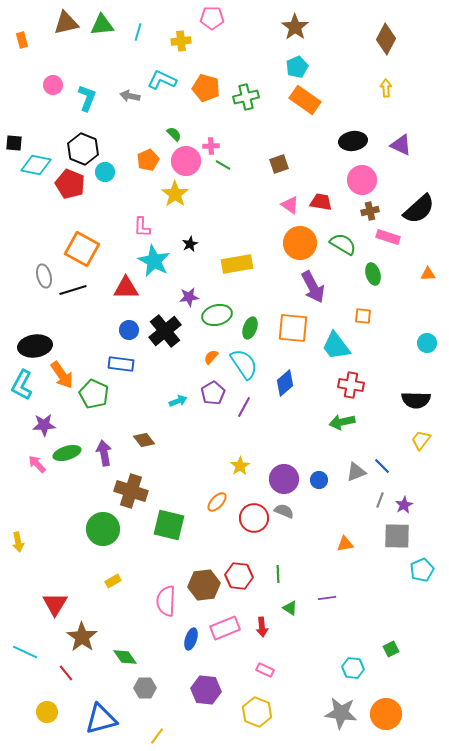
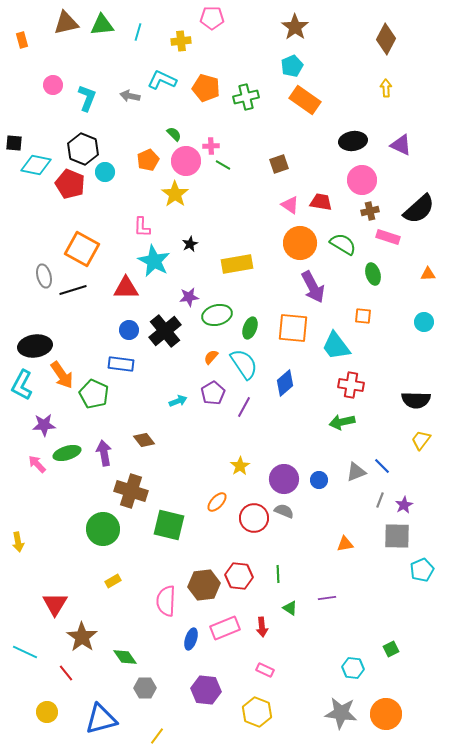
cyan pentagon at (297, 67): moved 5 px left, 1 px up
cyan circle at (427, 343): moved 3 px left, 21 px up
